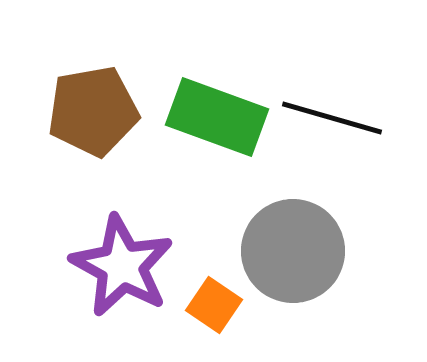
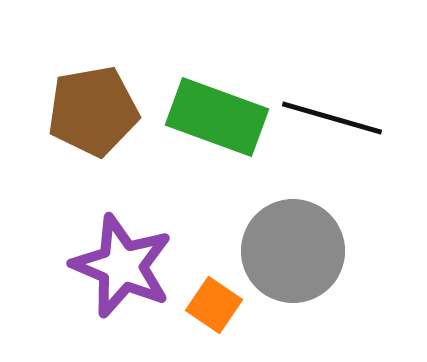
purple star: rotated 6 degrees counterclockwise
